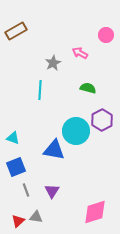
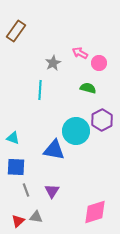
brown rectangle: rotated 25 degrees counterclockwise
pink circle: moved 7 px left, 28 px down
blue square: rotated 24 degrees clockwise
